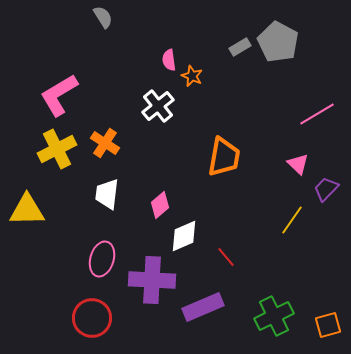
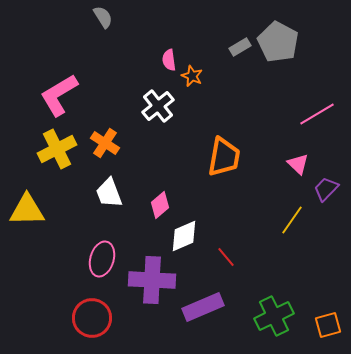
white trapezoid: moved 2 px right, 1 px up; rotated 28 degrees counterclockwise
